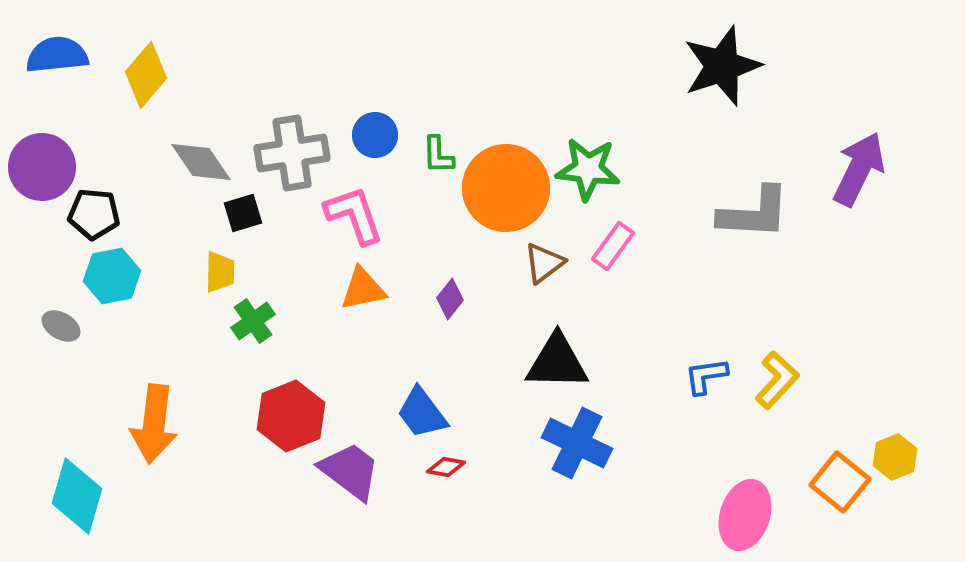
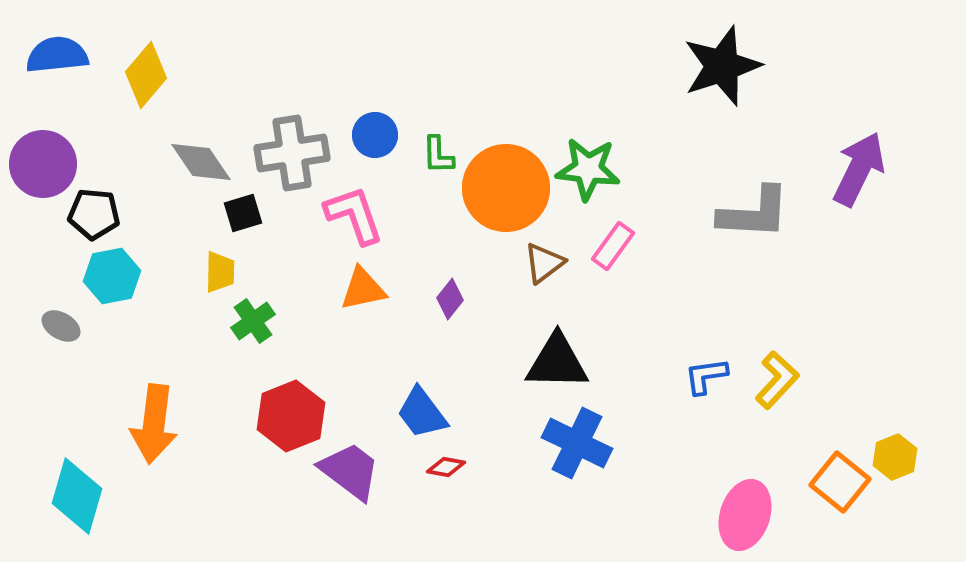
purple circle: moved 1 px right, 3 px up
